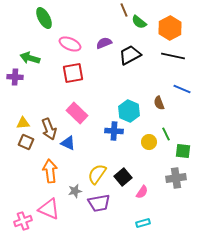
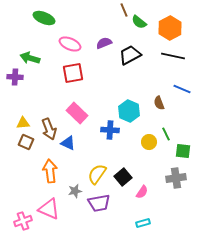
green ellipse: rotated 40 degrees counterclockwise
blue cross: moved 4 px left, 1 px up
